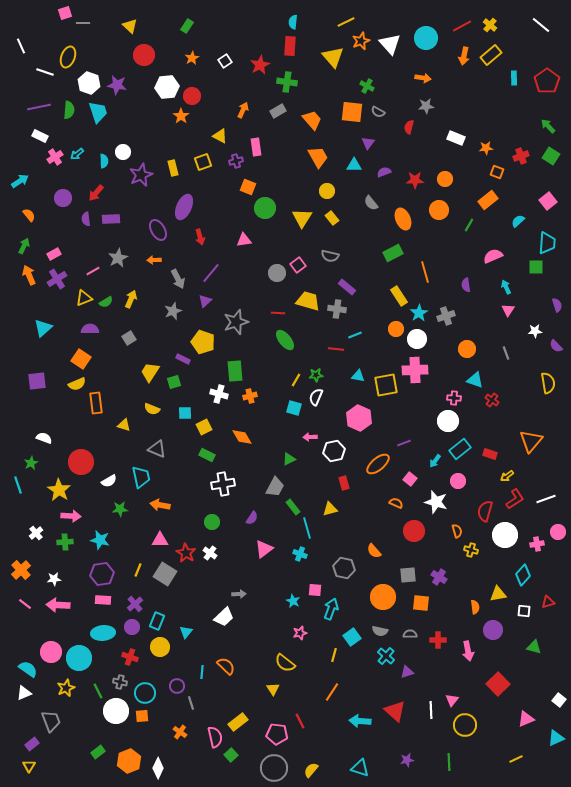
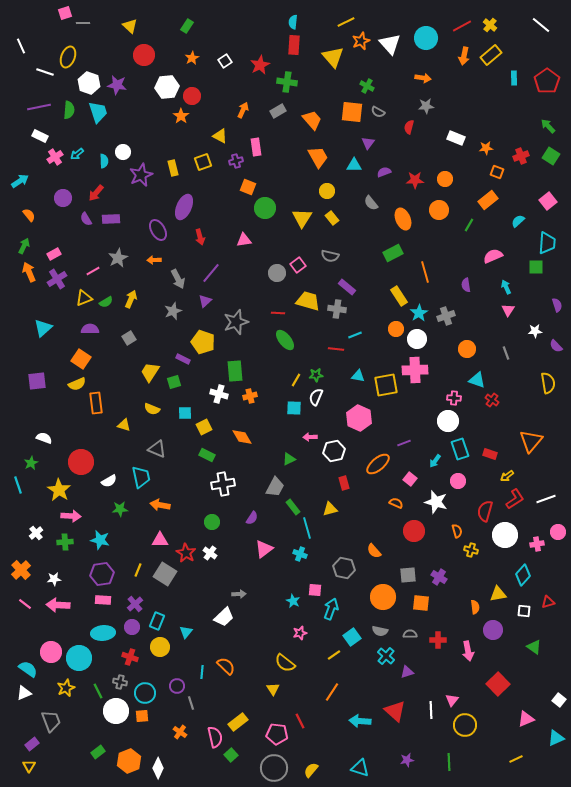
red rectangle at (290, 46): moved 4 px right, 1 px up
purple semicircle at (86, 219): rotated 24 degrees counterclockwise
orange arrow at (29, 275): moved 3 px up
cyan triangle at (475, 380): moved 2 px right
cyan square at (294, 408): rotated 14 degrees counterclockwise
cyan rectangle at (460, 449): rotated 70 degrees counterclockwise
green triangle at (534, 647): rotated 21 degrees clockwise
yellow line at (334, 655): rotated 40 degrees clockwise
